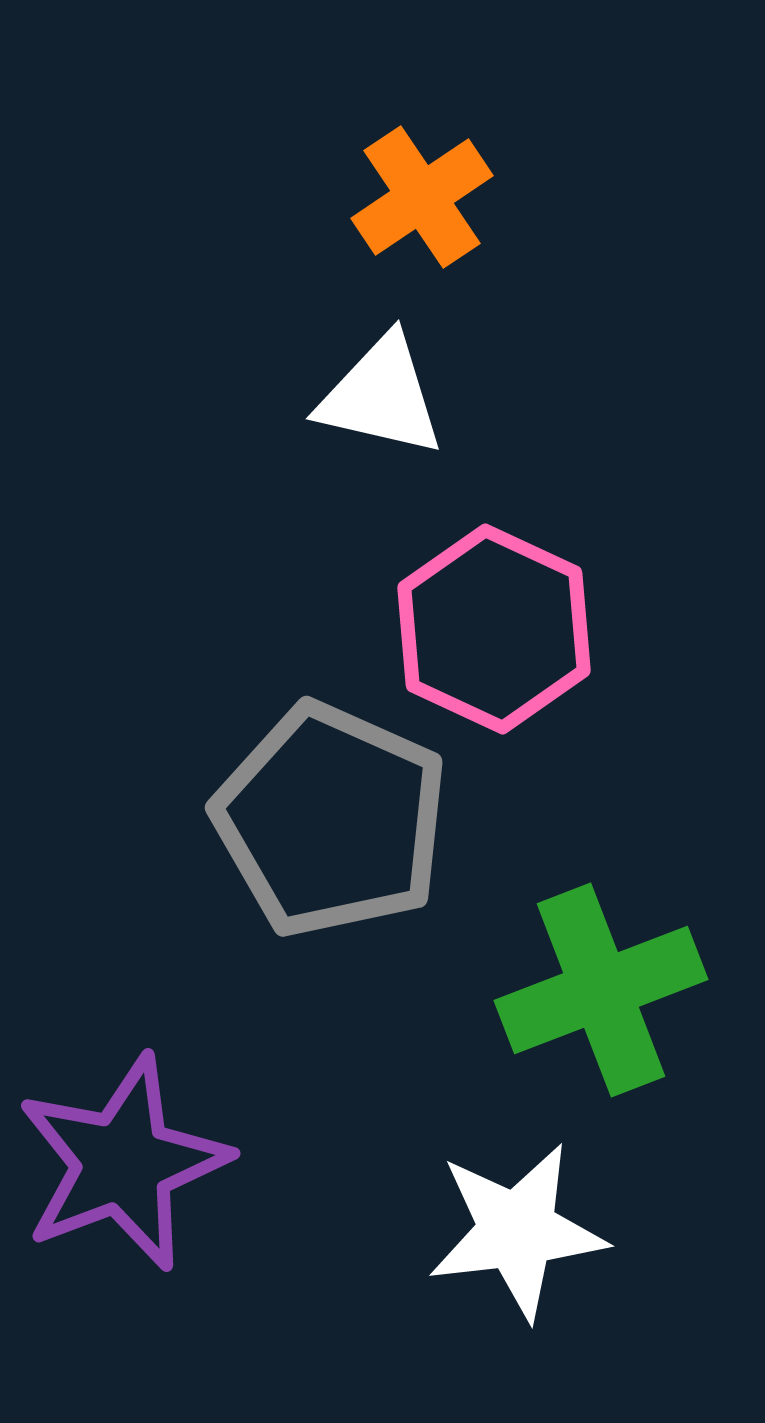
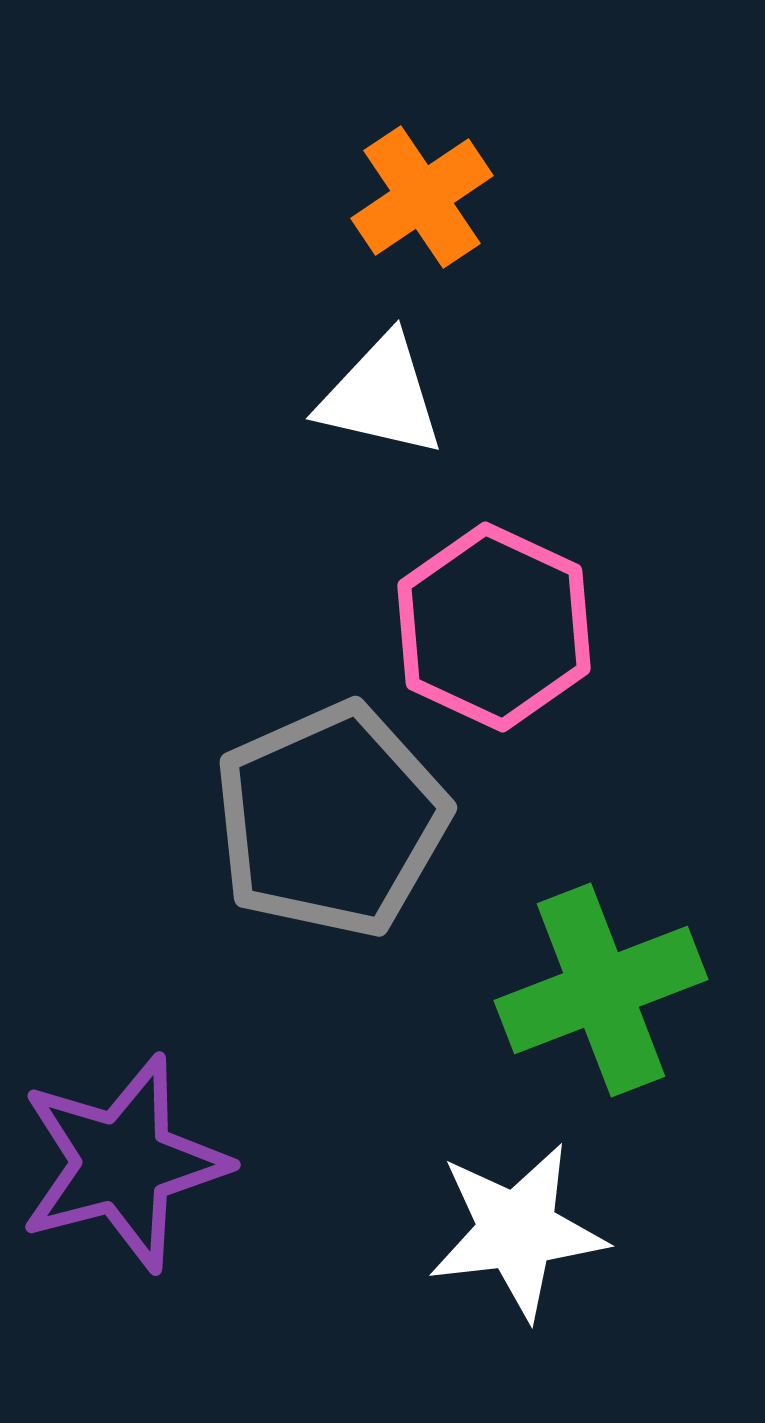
pink hexagon: moved 2 px up
gray pentagon: rotated 24 degrees clockwise
purple star: rotated 6 degrees clockwise
